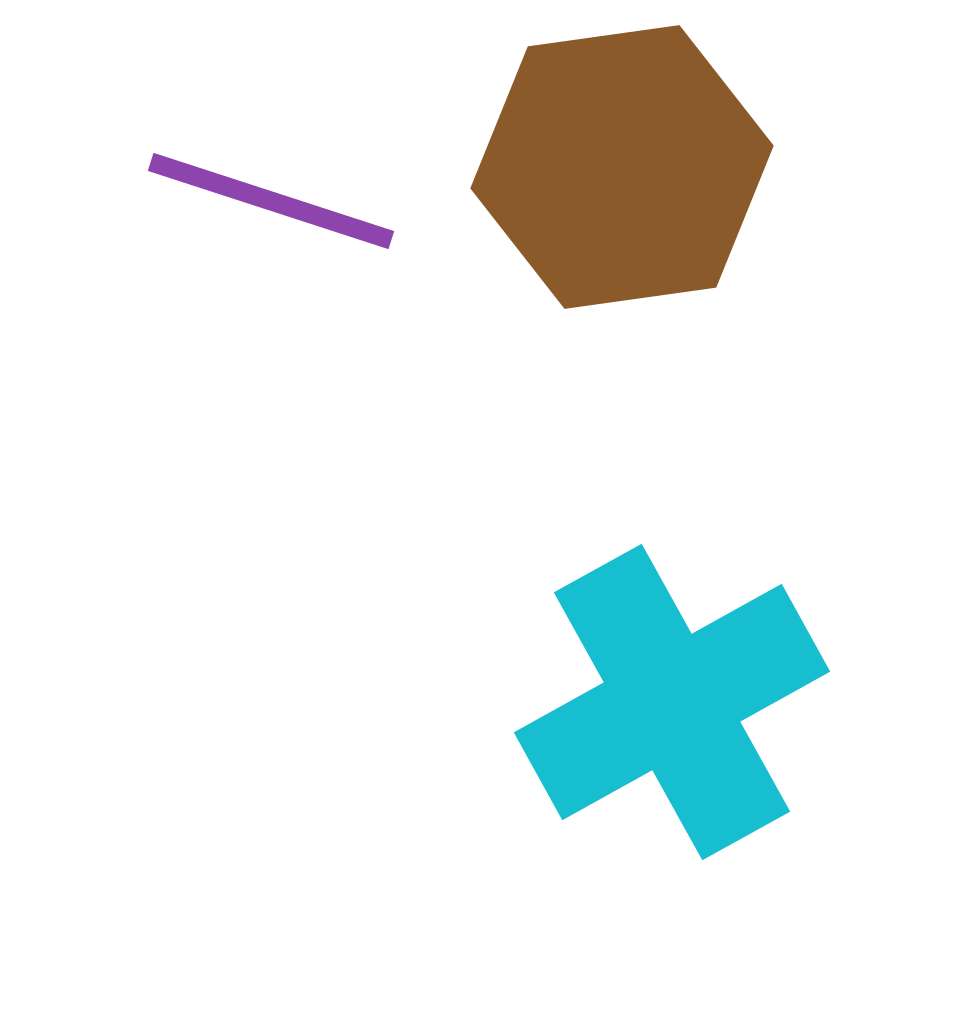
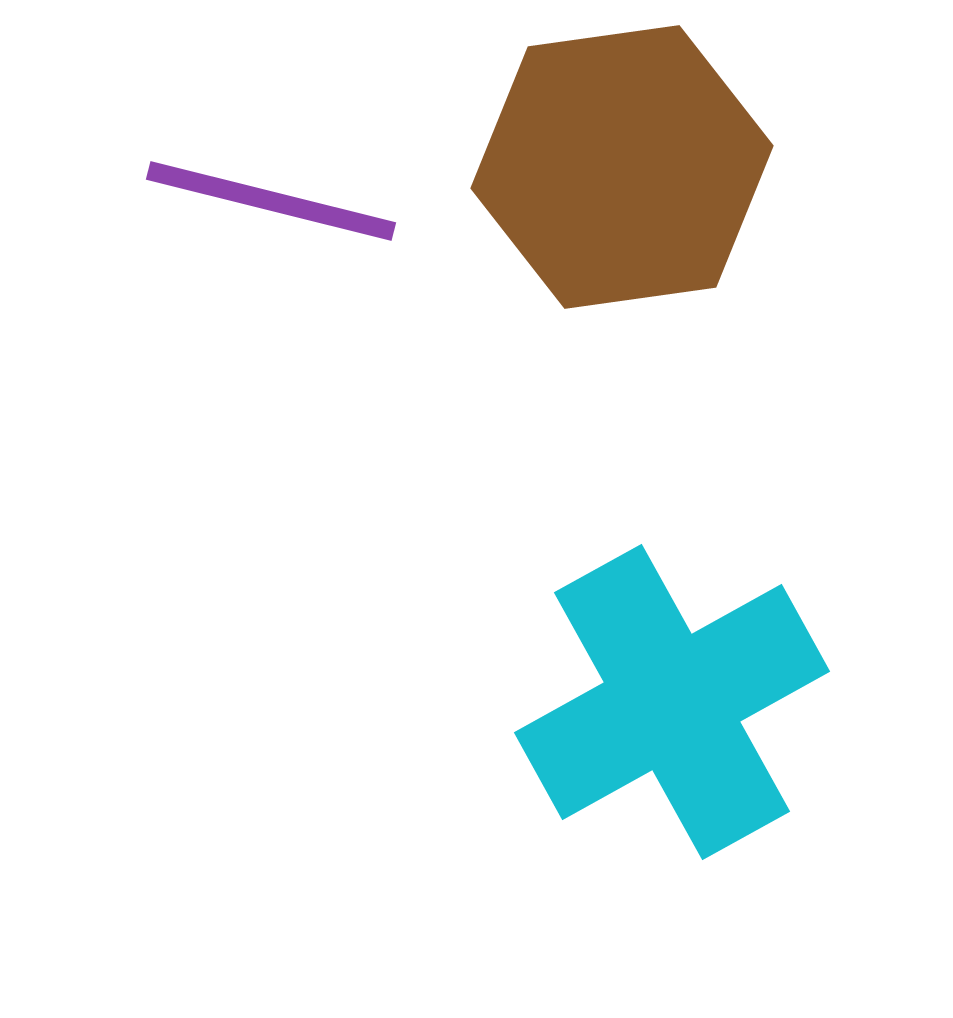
purple line: rotated 4 degrees counterclockwise
